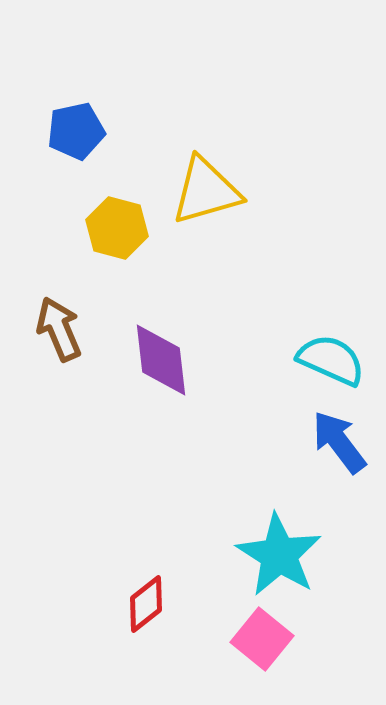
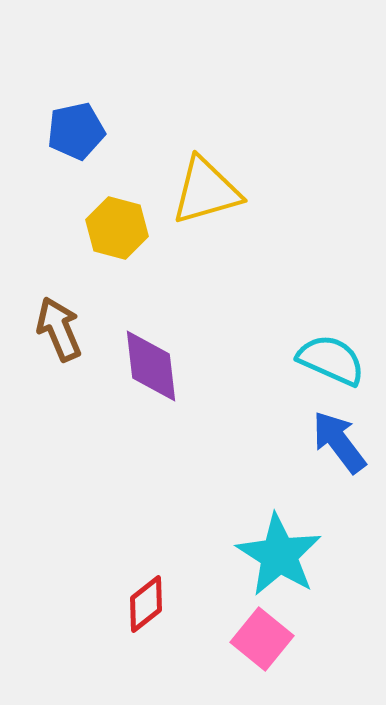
purple diamond: moved 10 px left, 6 px down
